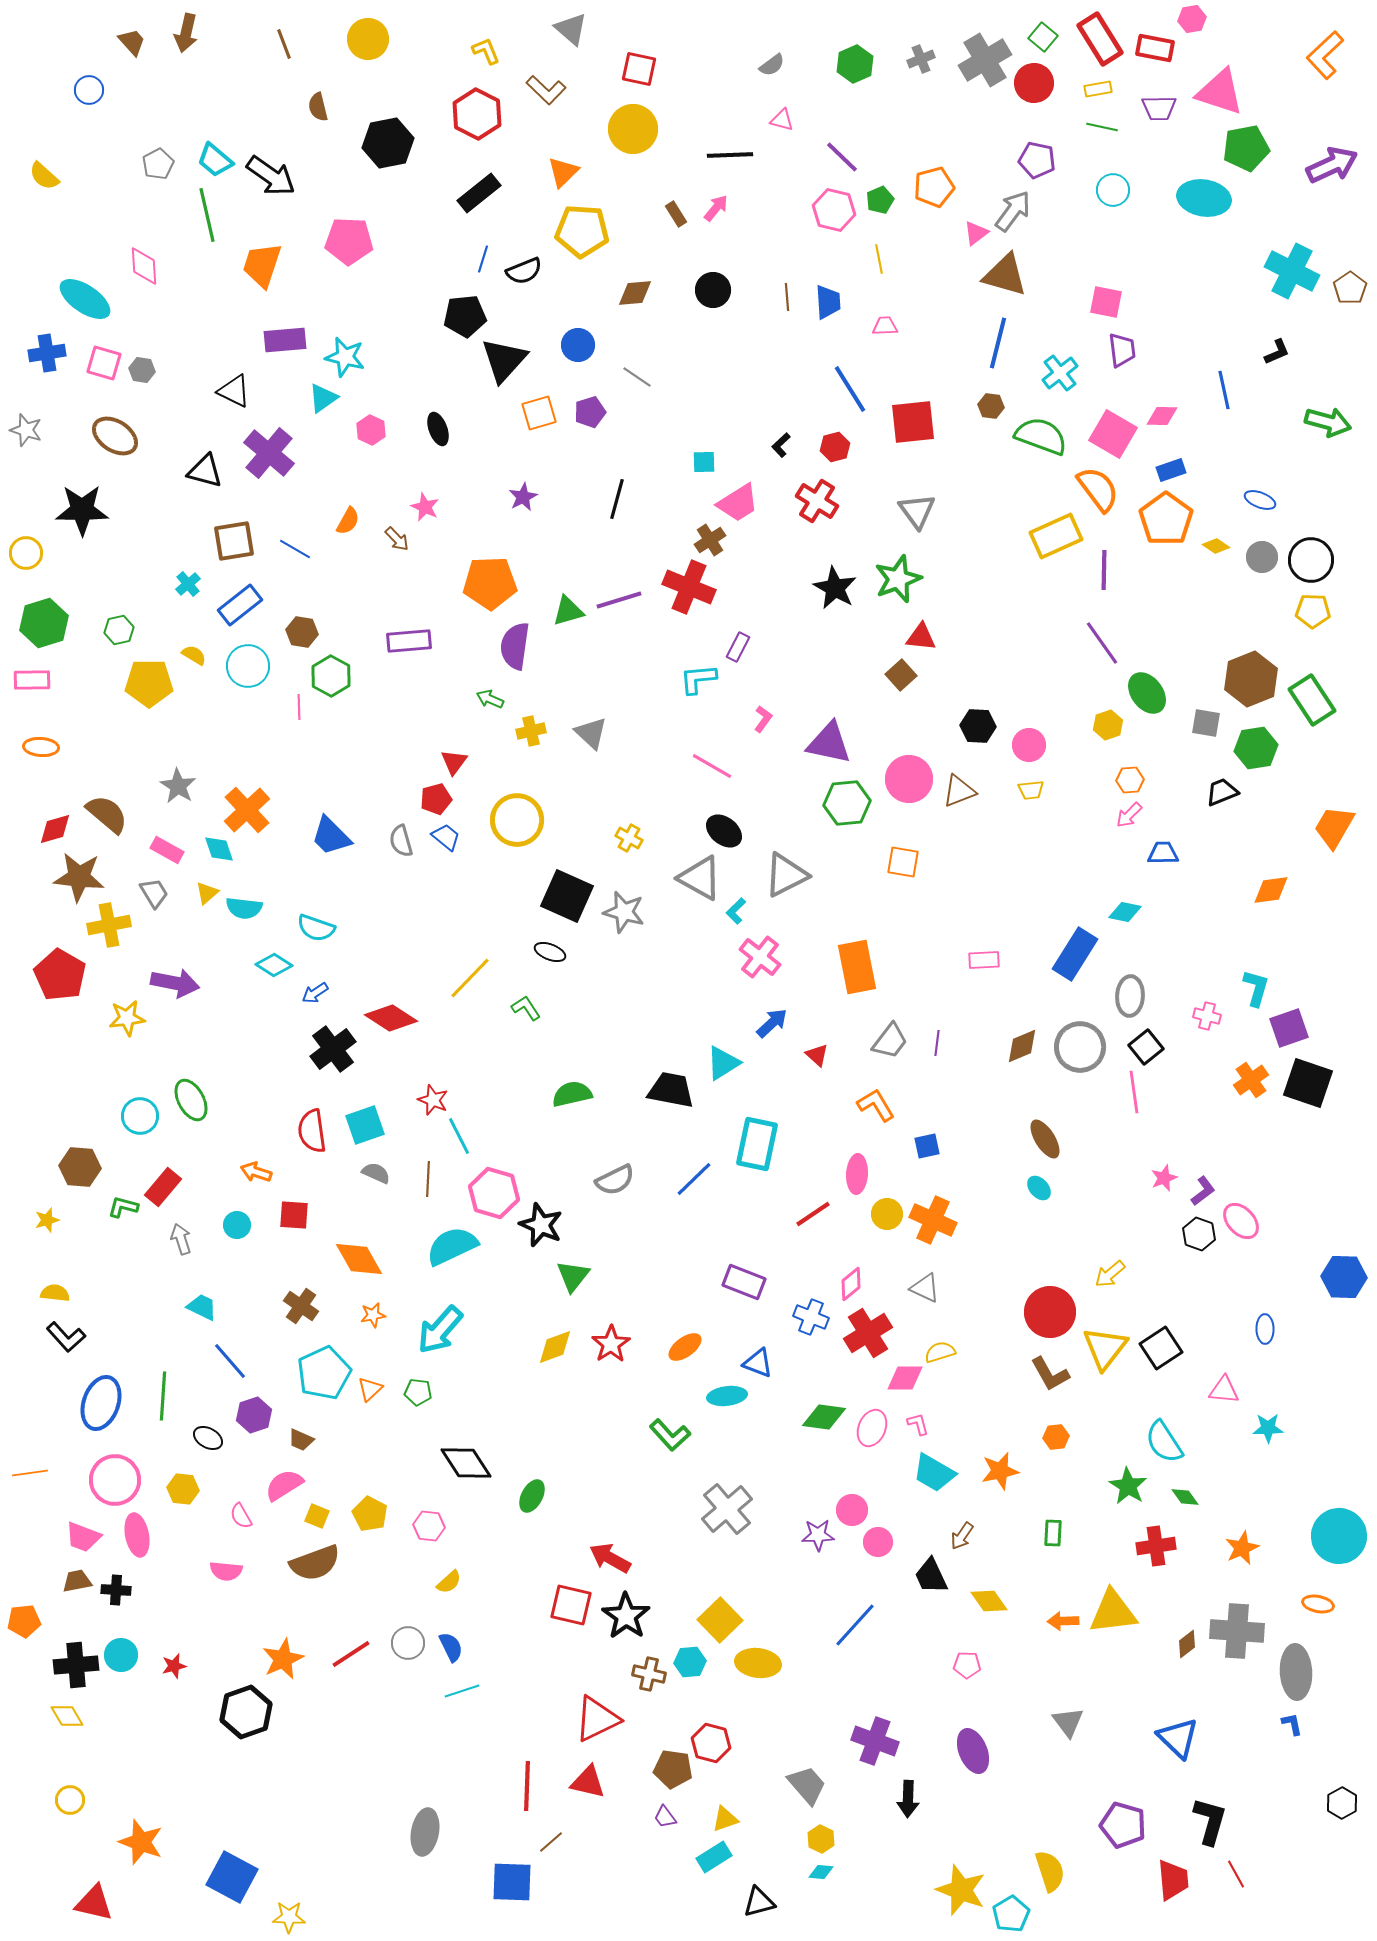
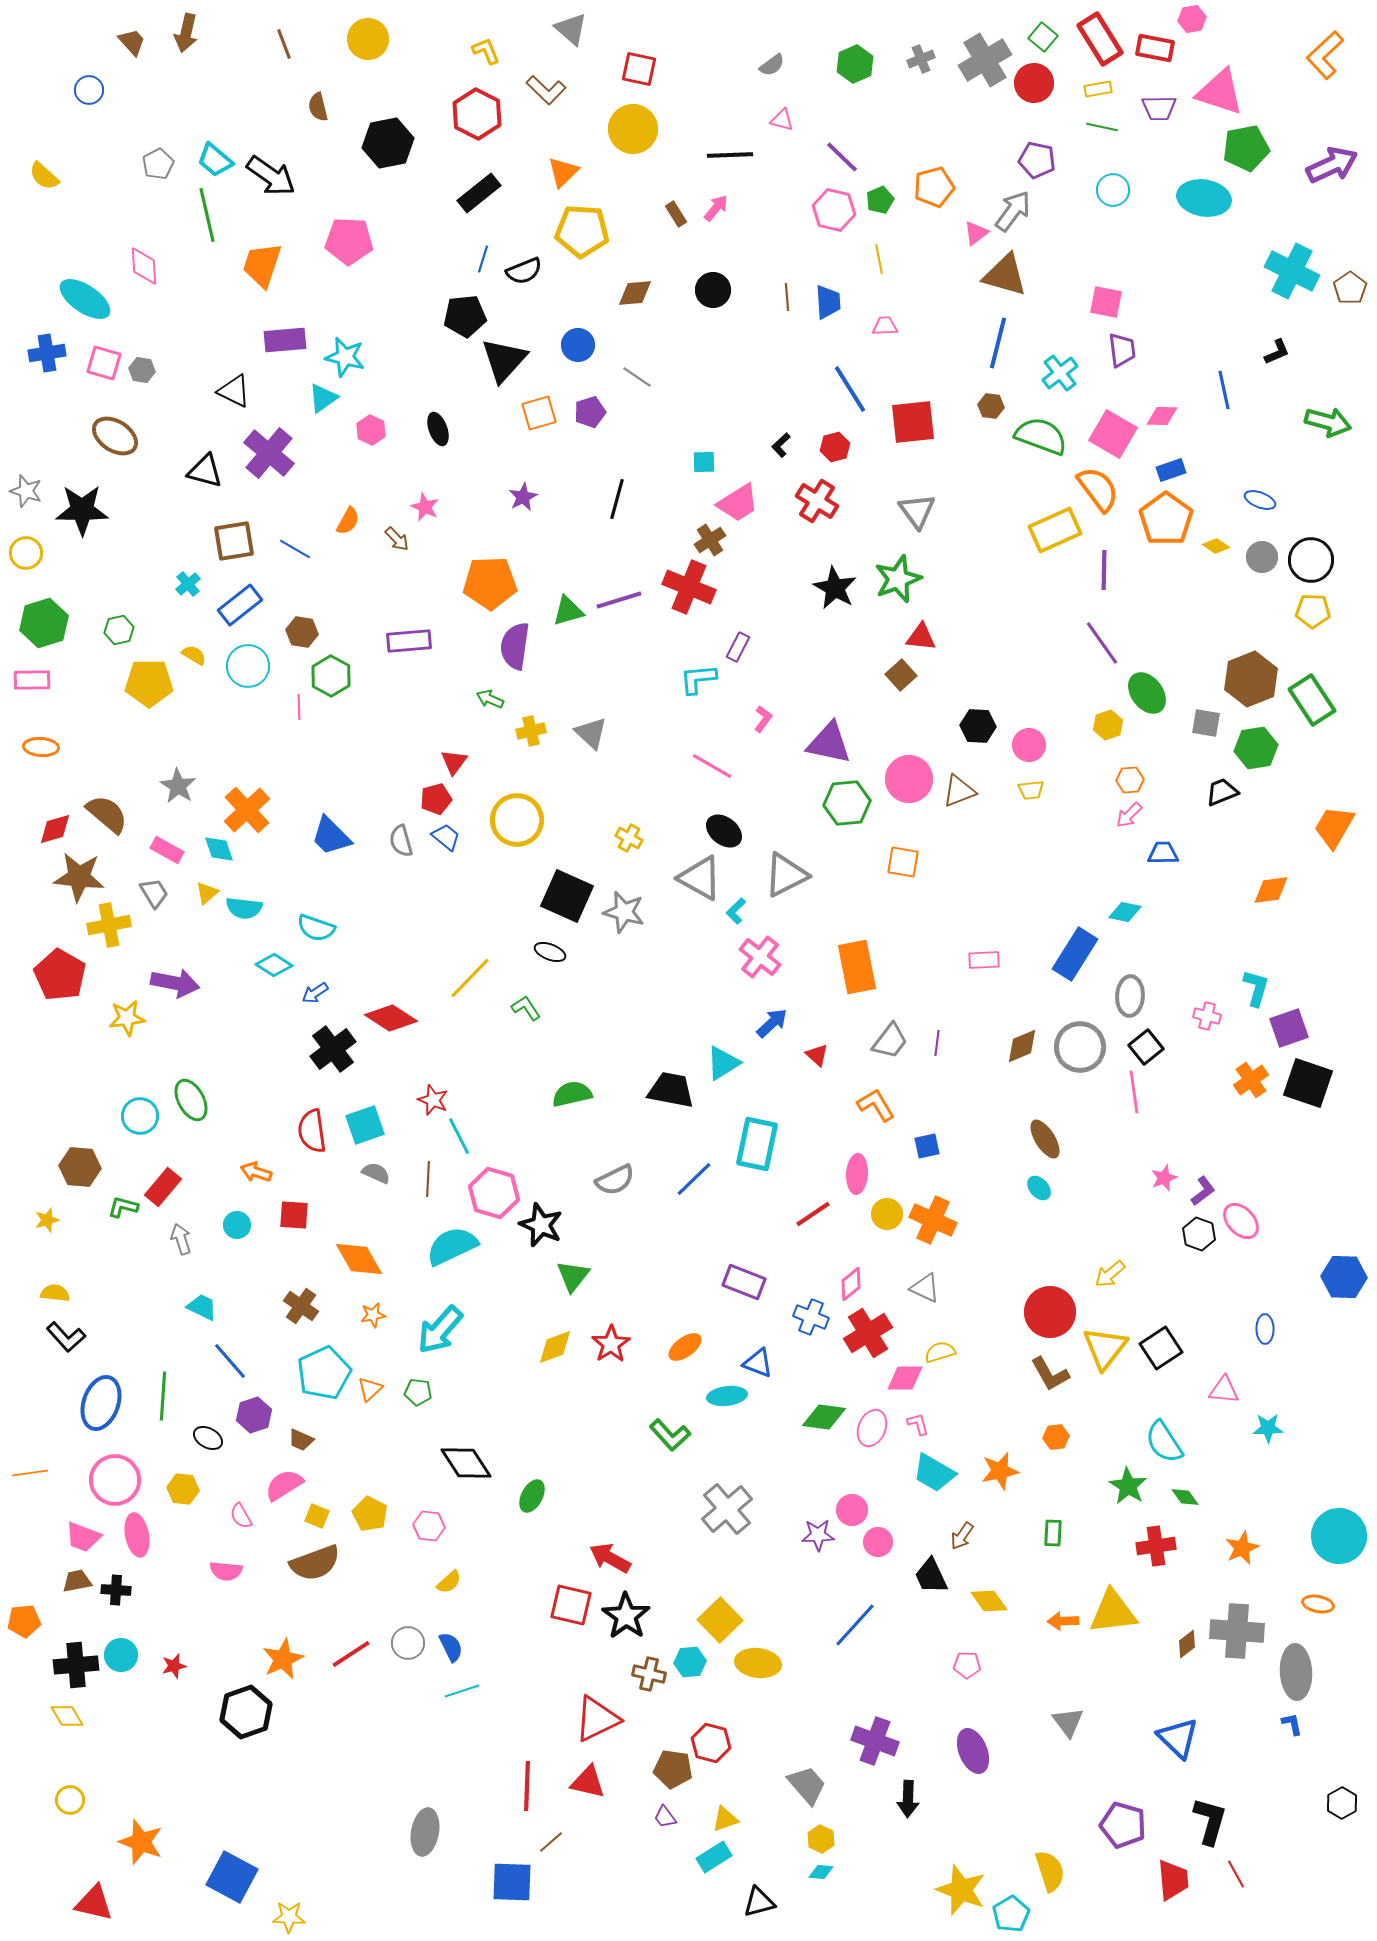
gray star at (26, 430): moved 61 px down
yellow rectangle at (1056, 536): moved 1 px left, 6 px up
